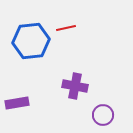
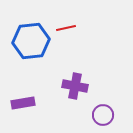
purple rectangle: moved 6 px right
